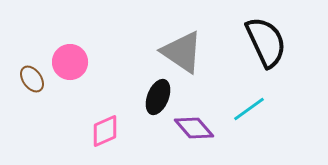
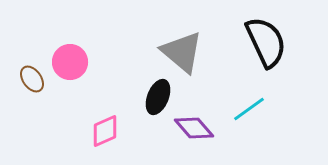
gray triangle: rotated 6 degrees clockwise
